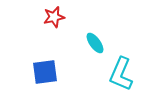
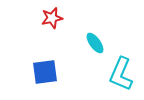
red star: moved 2 px left, 1 px down
